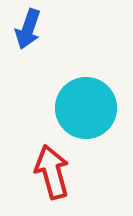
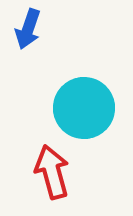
cyan circle: moved 2 px left
